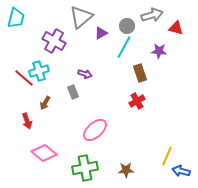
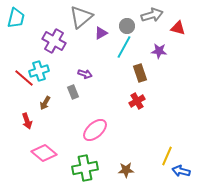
red triangle: moved 2 px right
